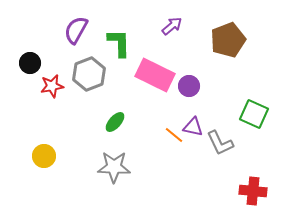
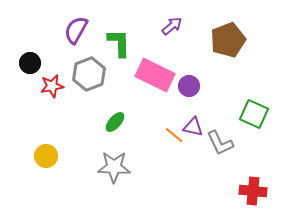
yellow circle: moved 2 px right
